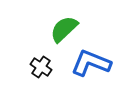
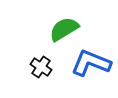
green semicircle: rotated 12 degrees clockwise
